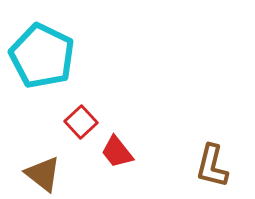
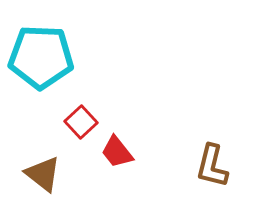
cyan pentagon: moved 1 px left, 1 px down; rotated 24 degrees counterclockwise
